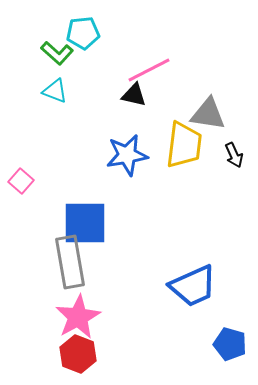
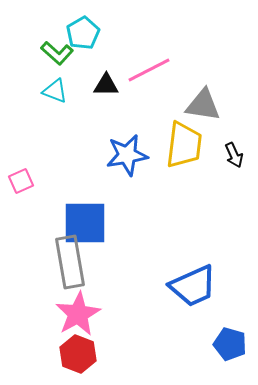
cyan pentagon: rotated 24 degrees counterclockwise
black triangle: moved 28 px left, 10 px up; rotated 12 degrees counterclockwise
gray triangle: moved 5 px left, 9 px up
pink square: rotated 25 degrees clockwise
pink star: moved 3 px up
